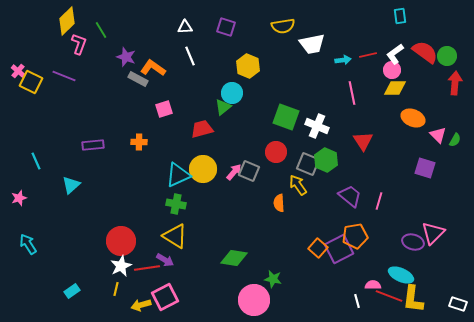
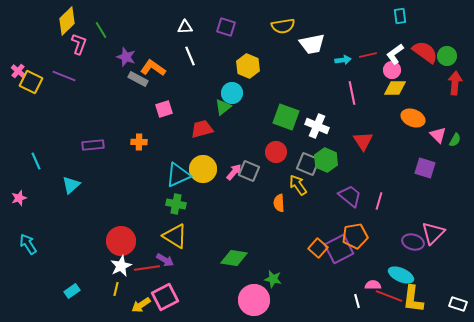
yellow arrow at (141, 305): rotated 18 degrees counterclockwise
